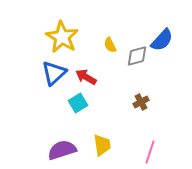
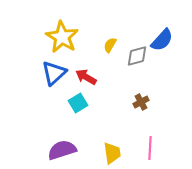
yellow semicircle: rotated 56 degrees clockwise
yellow trapezoid: moved 10 px right, 8 px down
pink line: moved 4 px up; rotated 15 degrees counterclockwise
